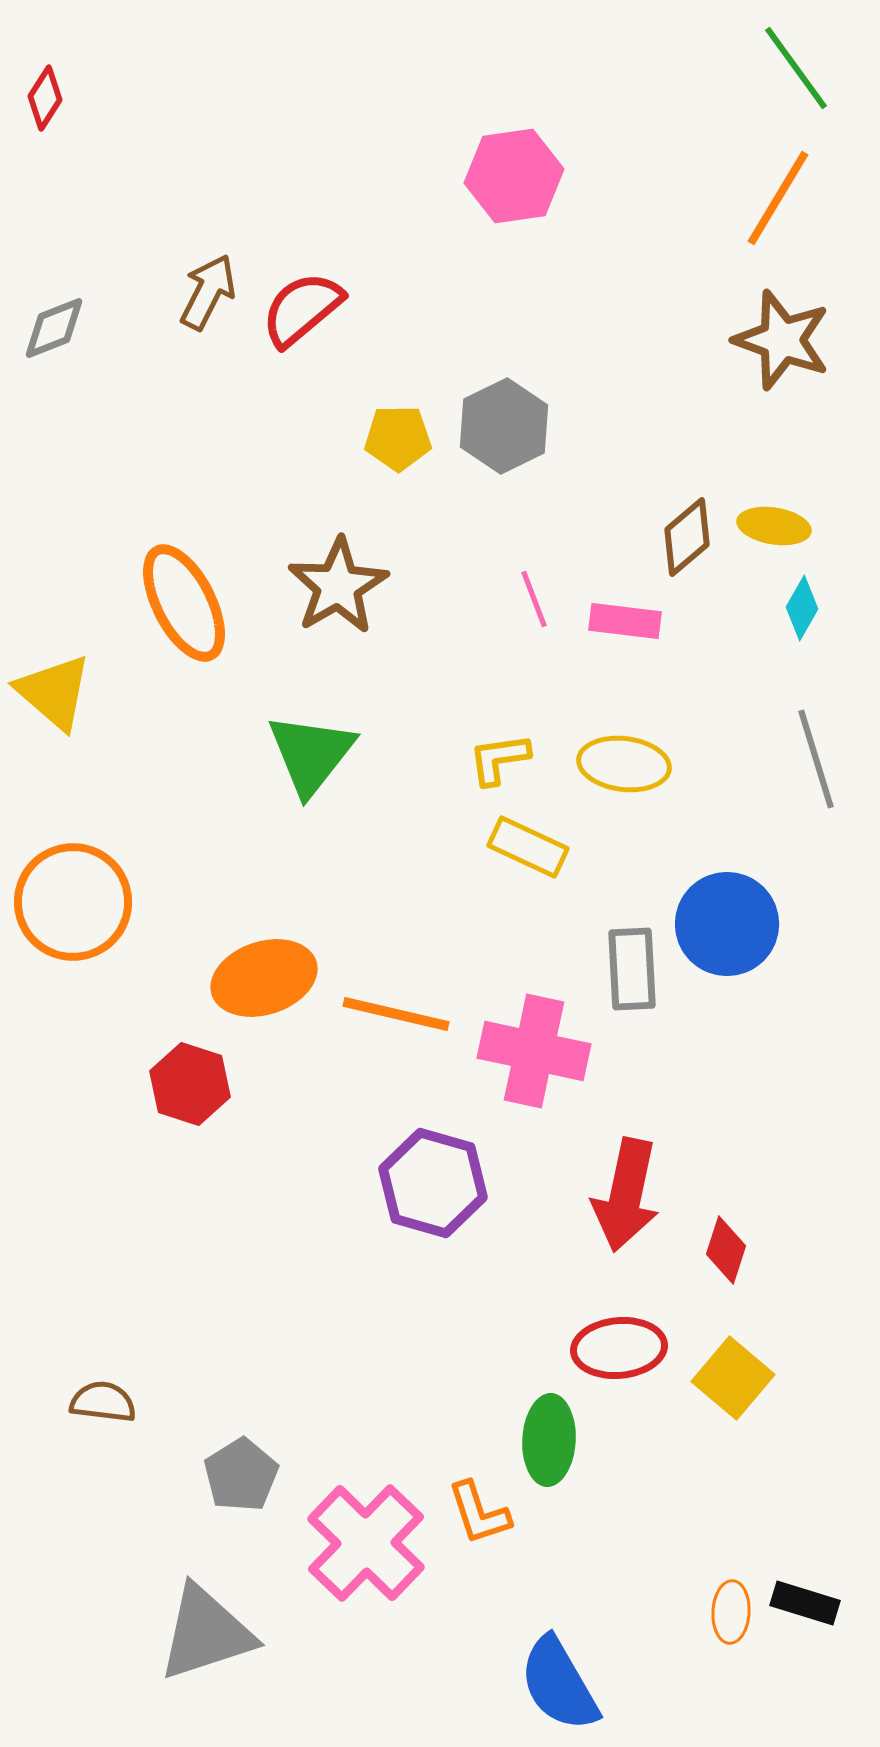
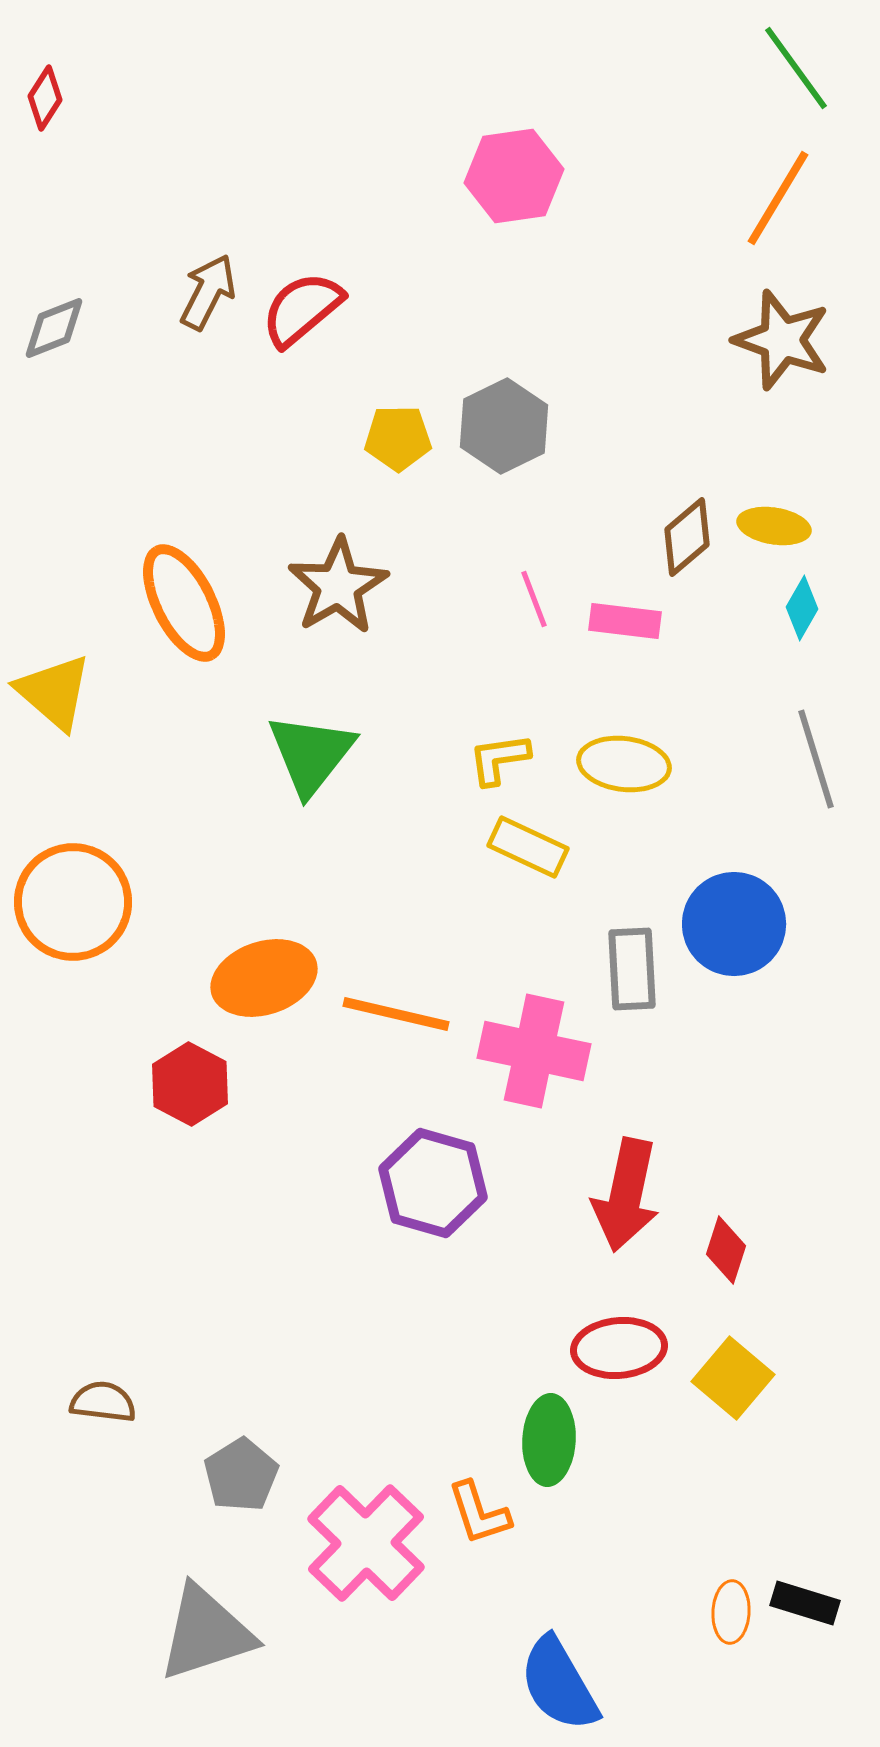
blue circle at (727, 924): moved 7 px right
red hexagon at (190, 1084): rotated 10 degrees clockwise
